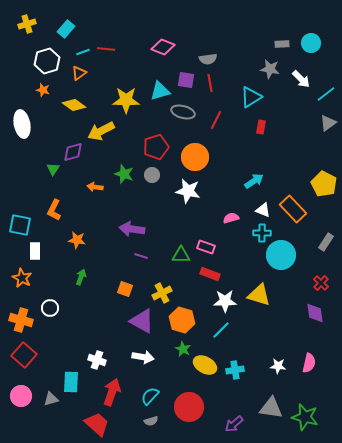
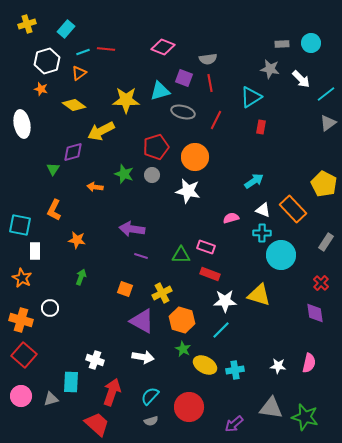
purple square at (186, 80): moved 2 px left, 2 px up; rotated 12 degrees clockwise
orange star at (43, 90): moved 2 px left, 1 px up
white cross at (97, 360): moved 2 px left
